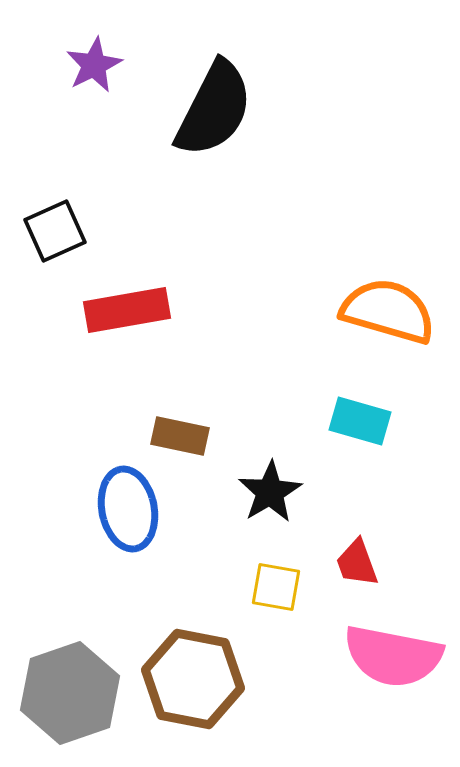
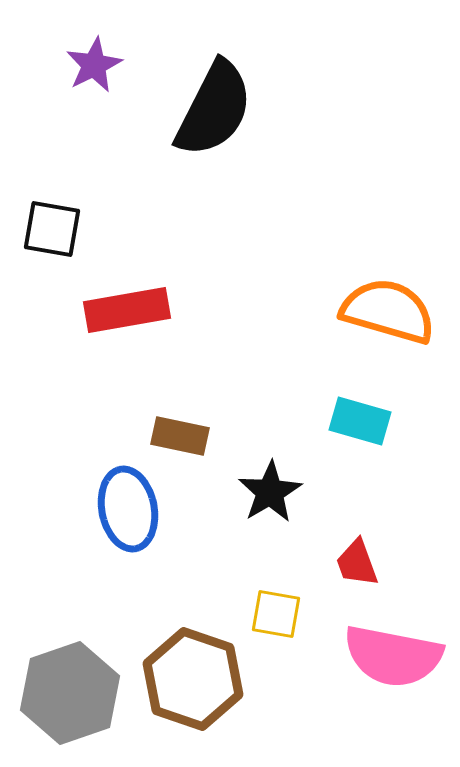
black square: moved 3 px left, 2 px up; rotated 34 degrees clockwise
yellow square: moved 27 px down
brown hexagon: rotated 8 degrees clockwise
